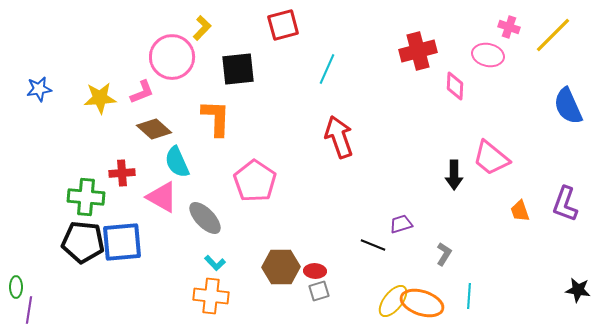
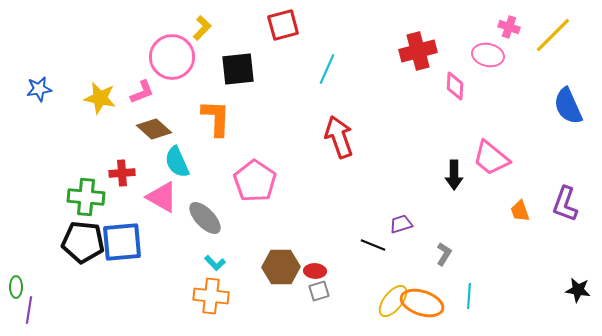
yellow star at (100, 98): rotated 16 degrees clockwise
